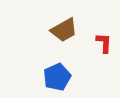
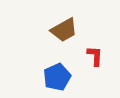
red L-shape: moved 9 px left, 13 px down
